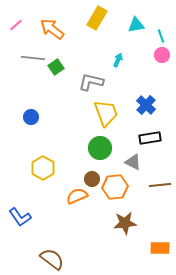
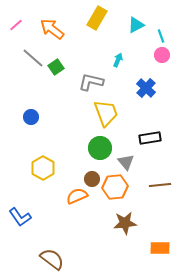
cyan triangle: rotated 18 degrees counterclockwise
gray line: rotated 35 degrees clockwise
blue cross: moved 17 px up
gray triangle: moved 7 px left; rotated 24 degrees clockwise
